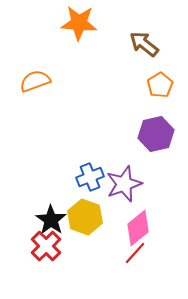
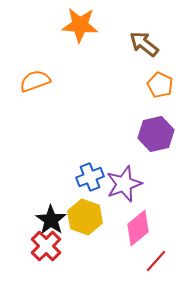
orange star: moved 1 px right, 2 px down
orange pentagon: rotated 15 degrees counterclockwise
red line: moved 21 px right, 8 px down
